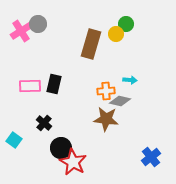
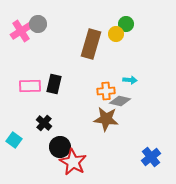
black circle: moved 1 px left, 1 px up
